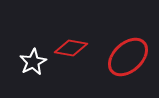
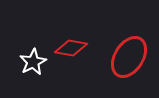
red ellipse: moved 1 px right; rotated 15 degrees counterclockwise
